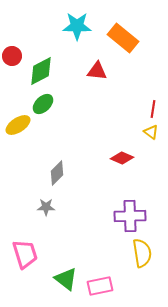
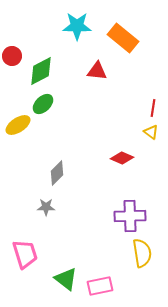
red line: moved 1 px up
